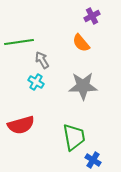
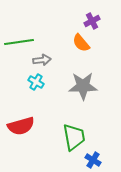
purple cross: moved 5 px down
gray arrow: rotated 114 degrees clockwise
red semicircle: moved 1 px down
